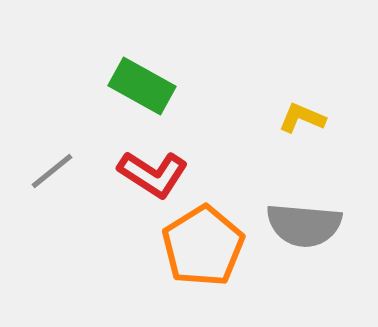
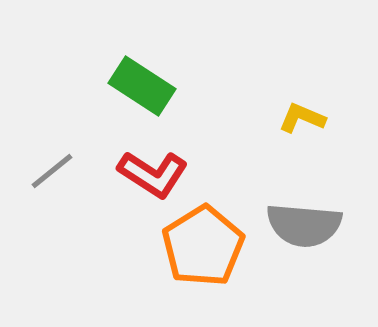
green rectangle: rotated 4 degrees clockwise
